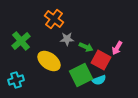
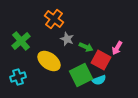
gray star: rotated 24 degrees clockwise
cyan cross: moved 2 px right, 3 px up
